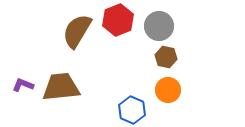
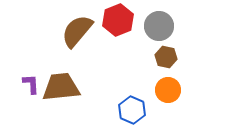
brown semicircle: rotated 9 degrees clockwise
purple L-shape: moved 8 px right, 1 px up; rotated 65 degrees clockwise
